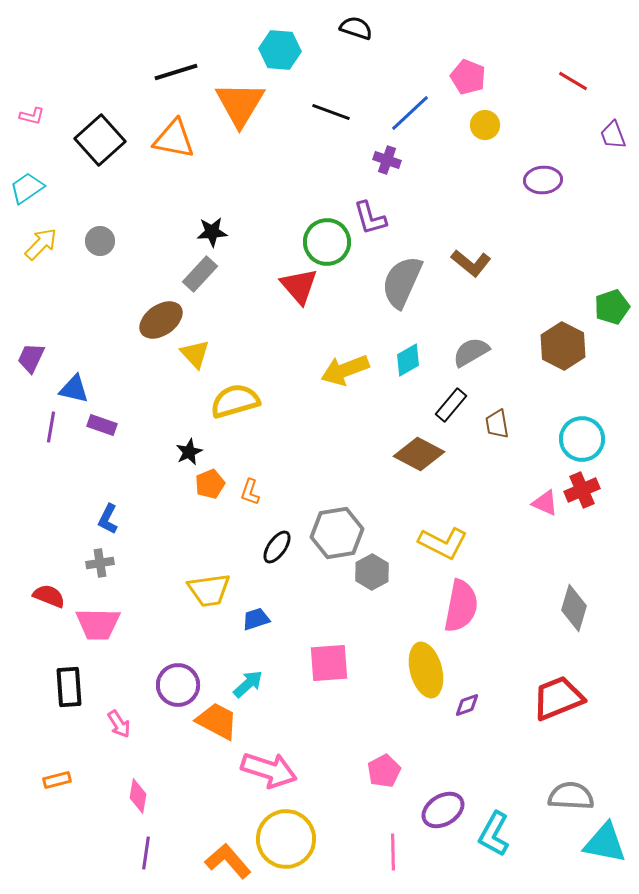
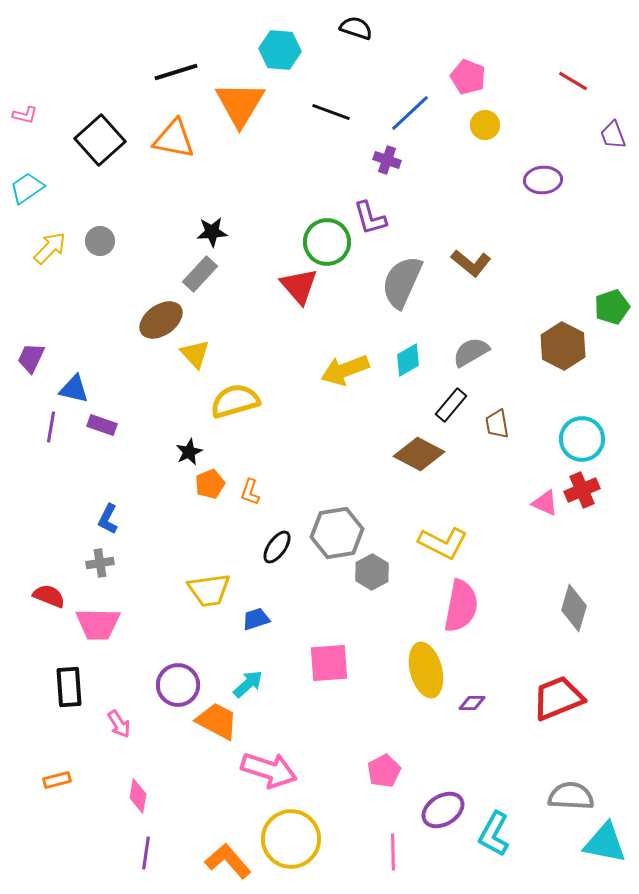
pink L-shape at (32, 116): moved 7 px left, 1 px up
yellow arrow at (41, 244): moved 9 px right, 4 px down
purple diamond at (467, 705): moved 5 px right, 2 px up; rotated 20 degrees clockwise
yellow circle at (286, 839): moved 5 px right
